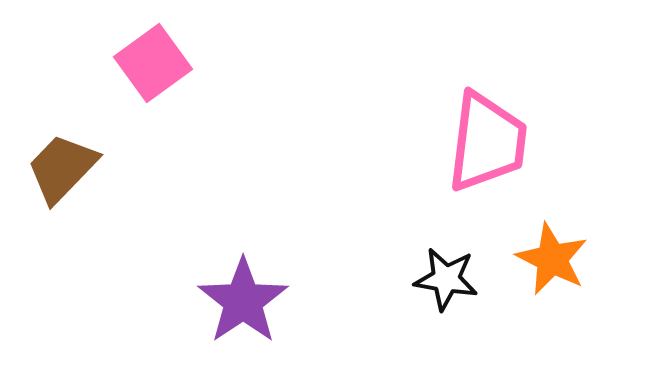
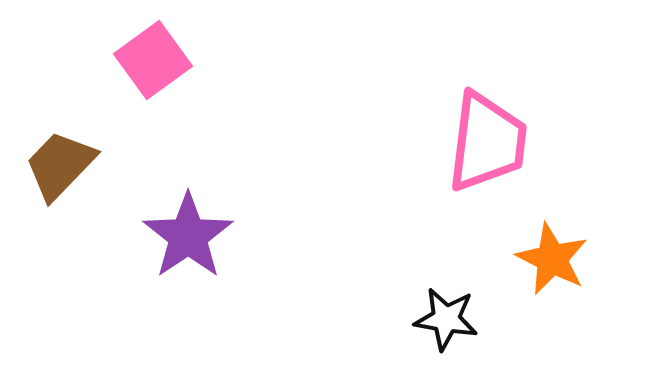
pink square: moved 3 px up
brown trapezoid: moved 2 px left, 3 px up
black star: moved 40 px down
purple star: moved 55 px left, 65 px up
